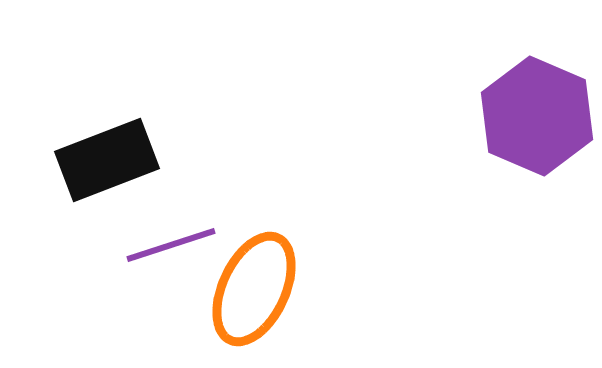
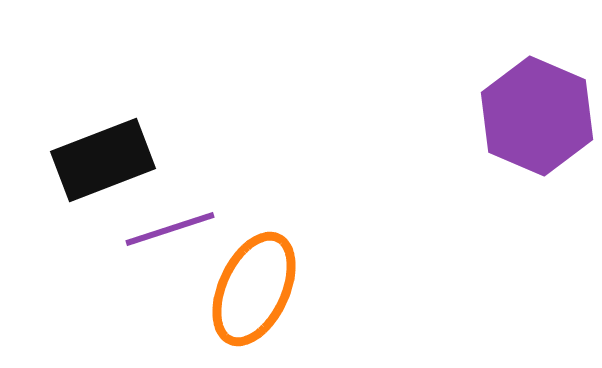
black rectangle: moved 4 px left
purple line: moved 1 px left, 16 px up
